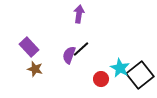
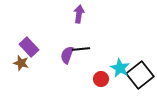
black line: rotated 36 degrees clockwise
purple semicircle: moved 2 px left
brown star: moved 14 px left, 6 px up
